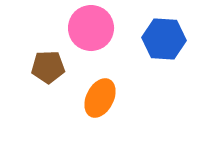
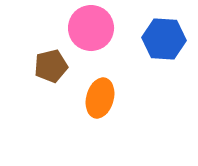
brown pentagon: moved 3 px right, 1 px up; rotated 12 degrees counterclockwise
orange ellipse: rotated 12 degrees counterclockwise
